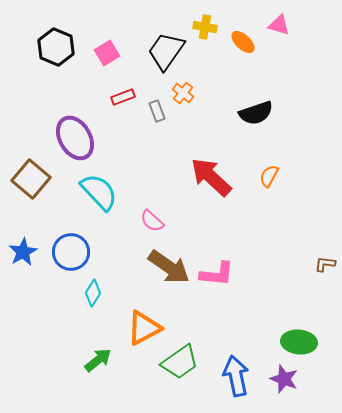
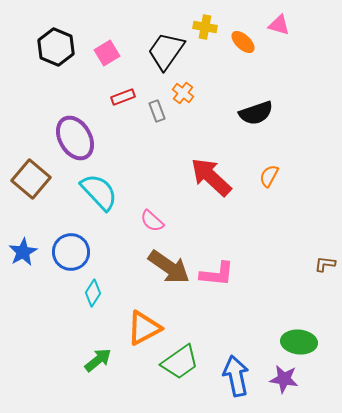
purple star: rotated 12 degrees counterclockwise
